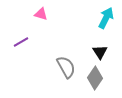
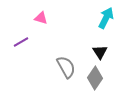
pink triangle: moved 4 px down
